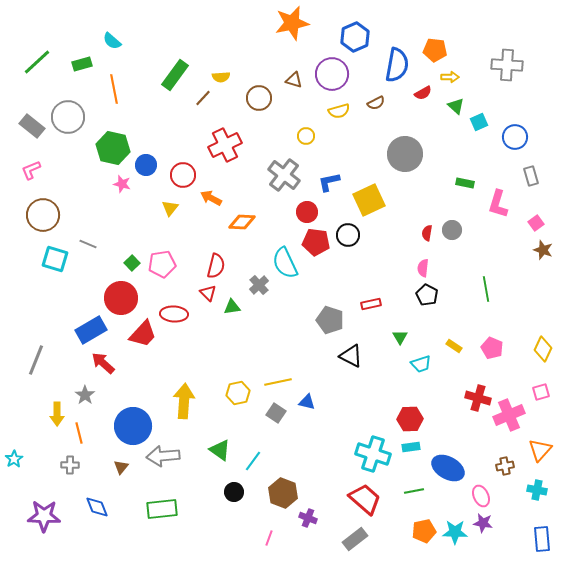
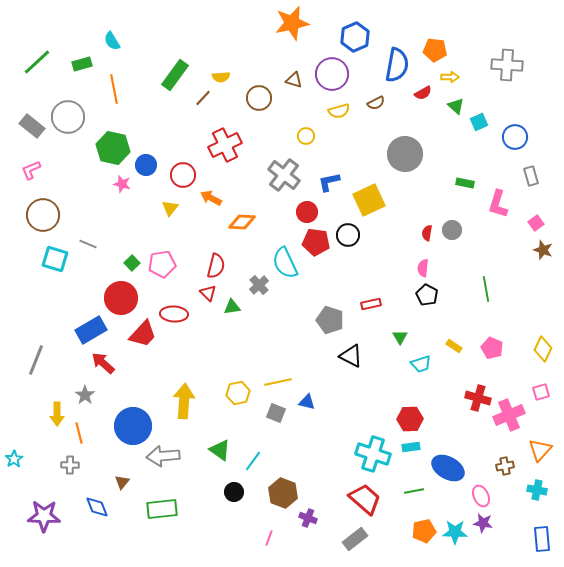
cyan semicircle at (112, 41): rotated 18 degrees clockwise
gray square at (276, 413): rotated 12 degrees counterclockwise
brown triangle at (121, 467): moved 1 px right, 15 px down
